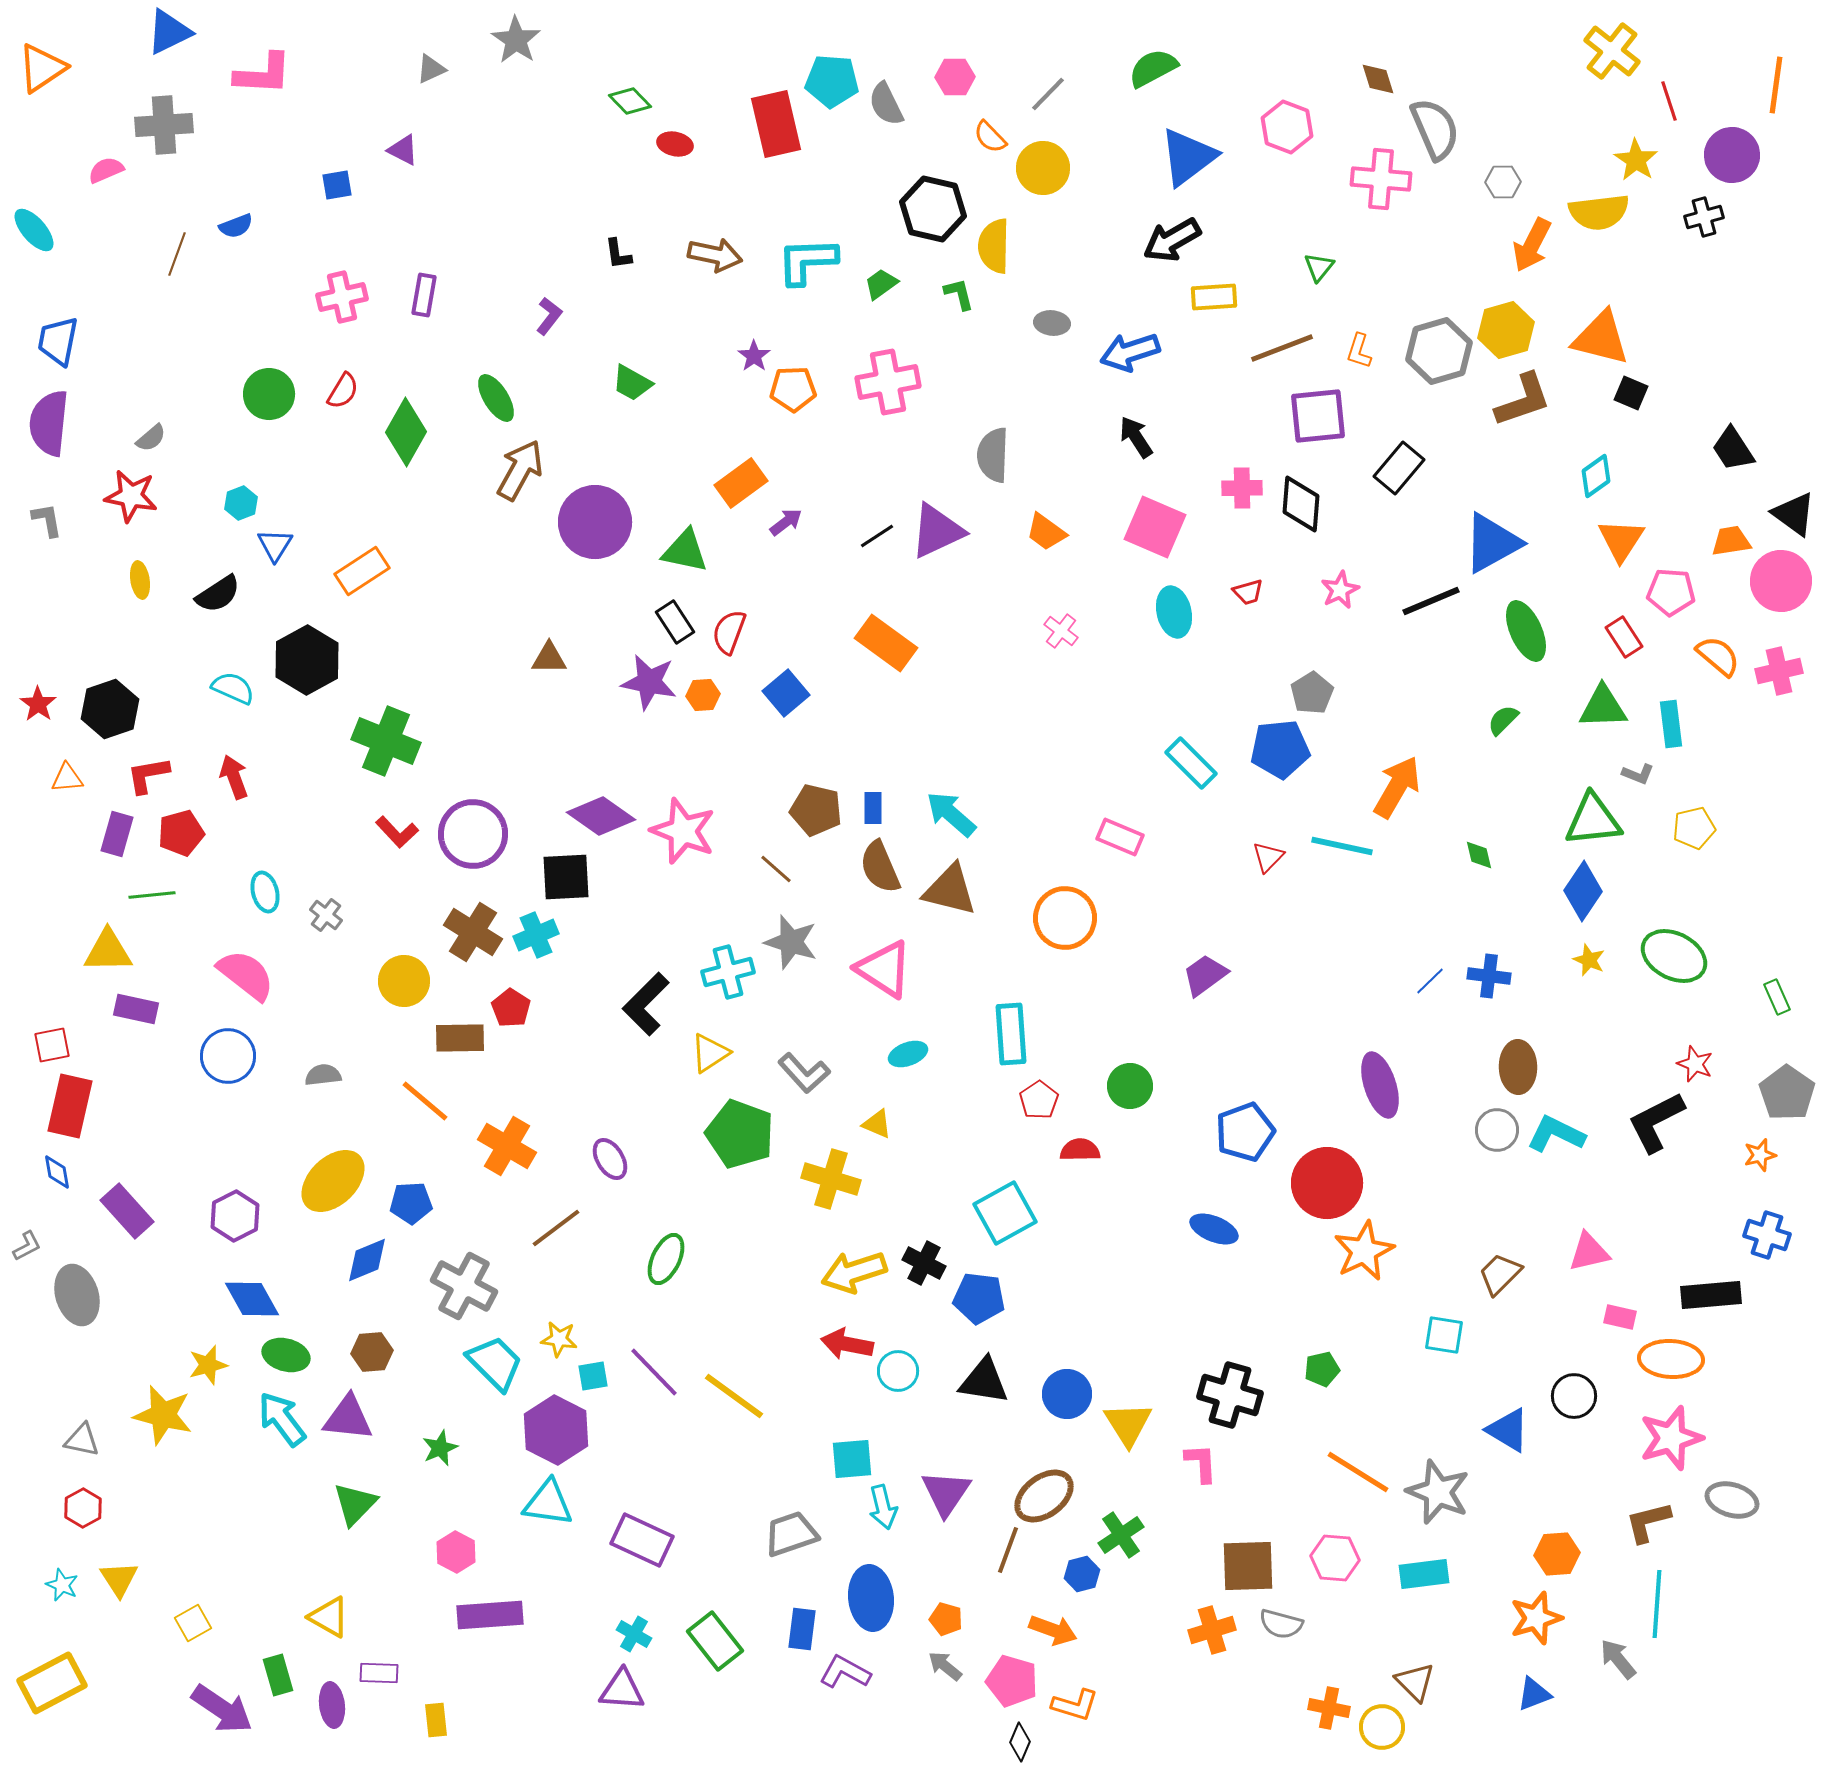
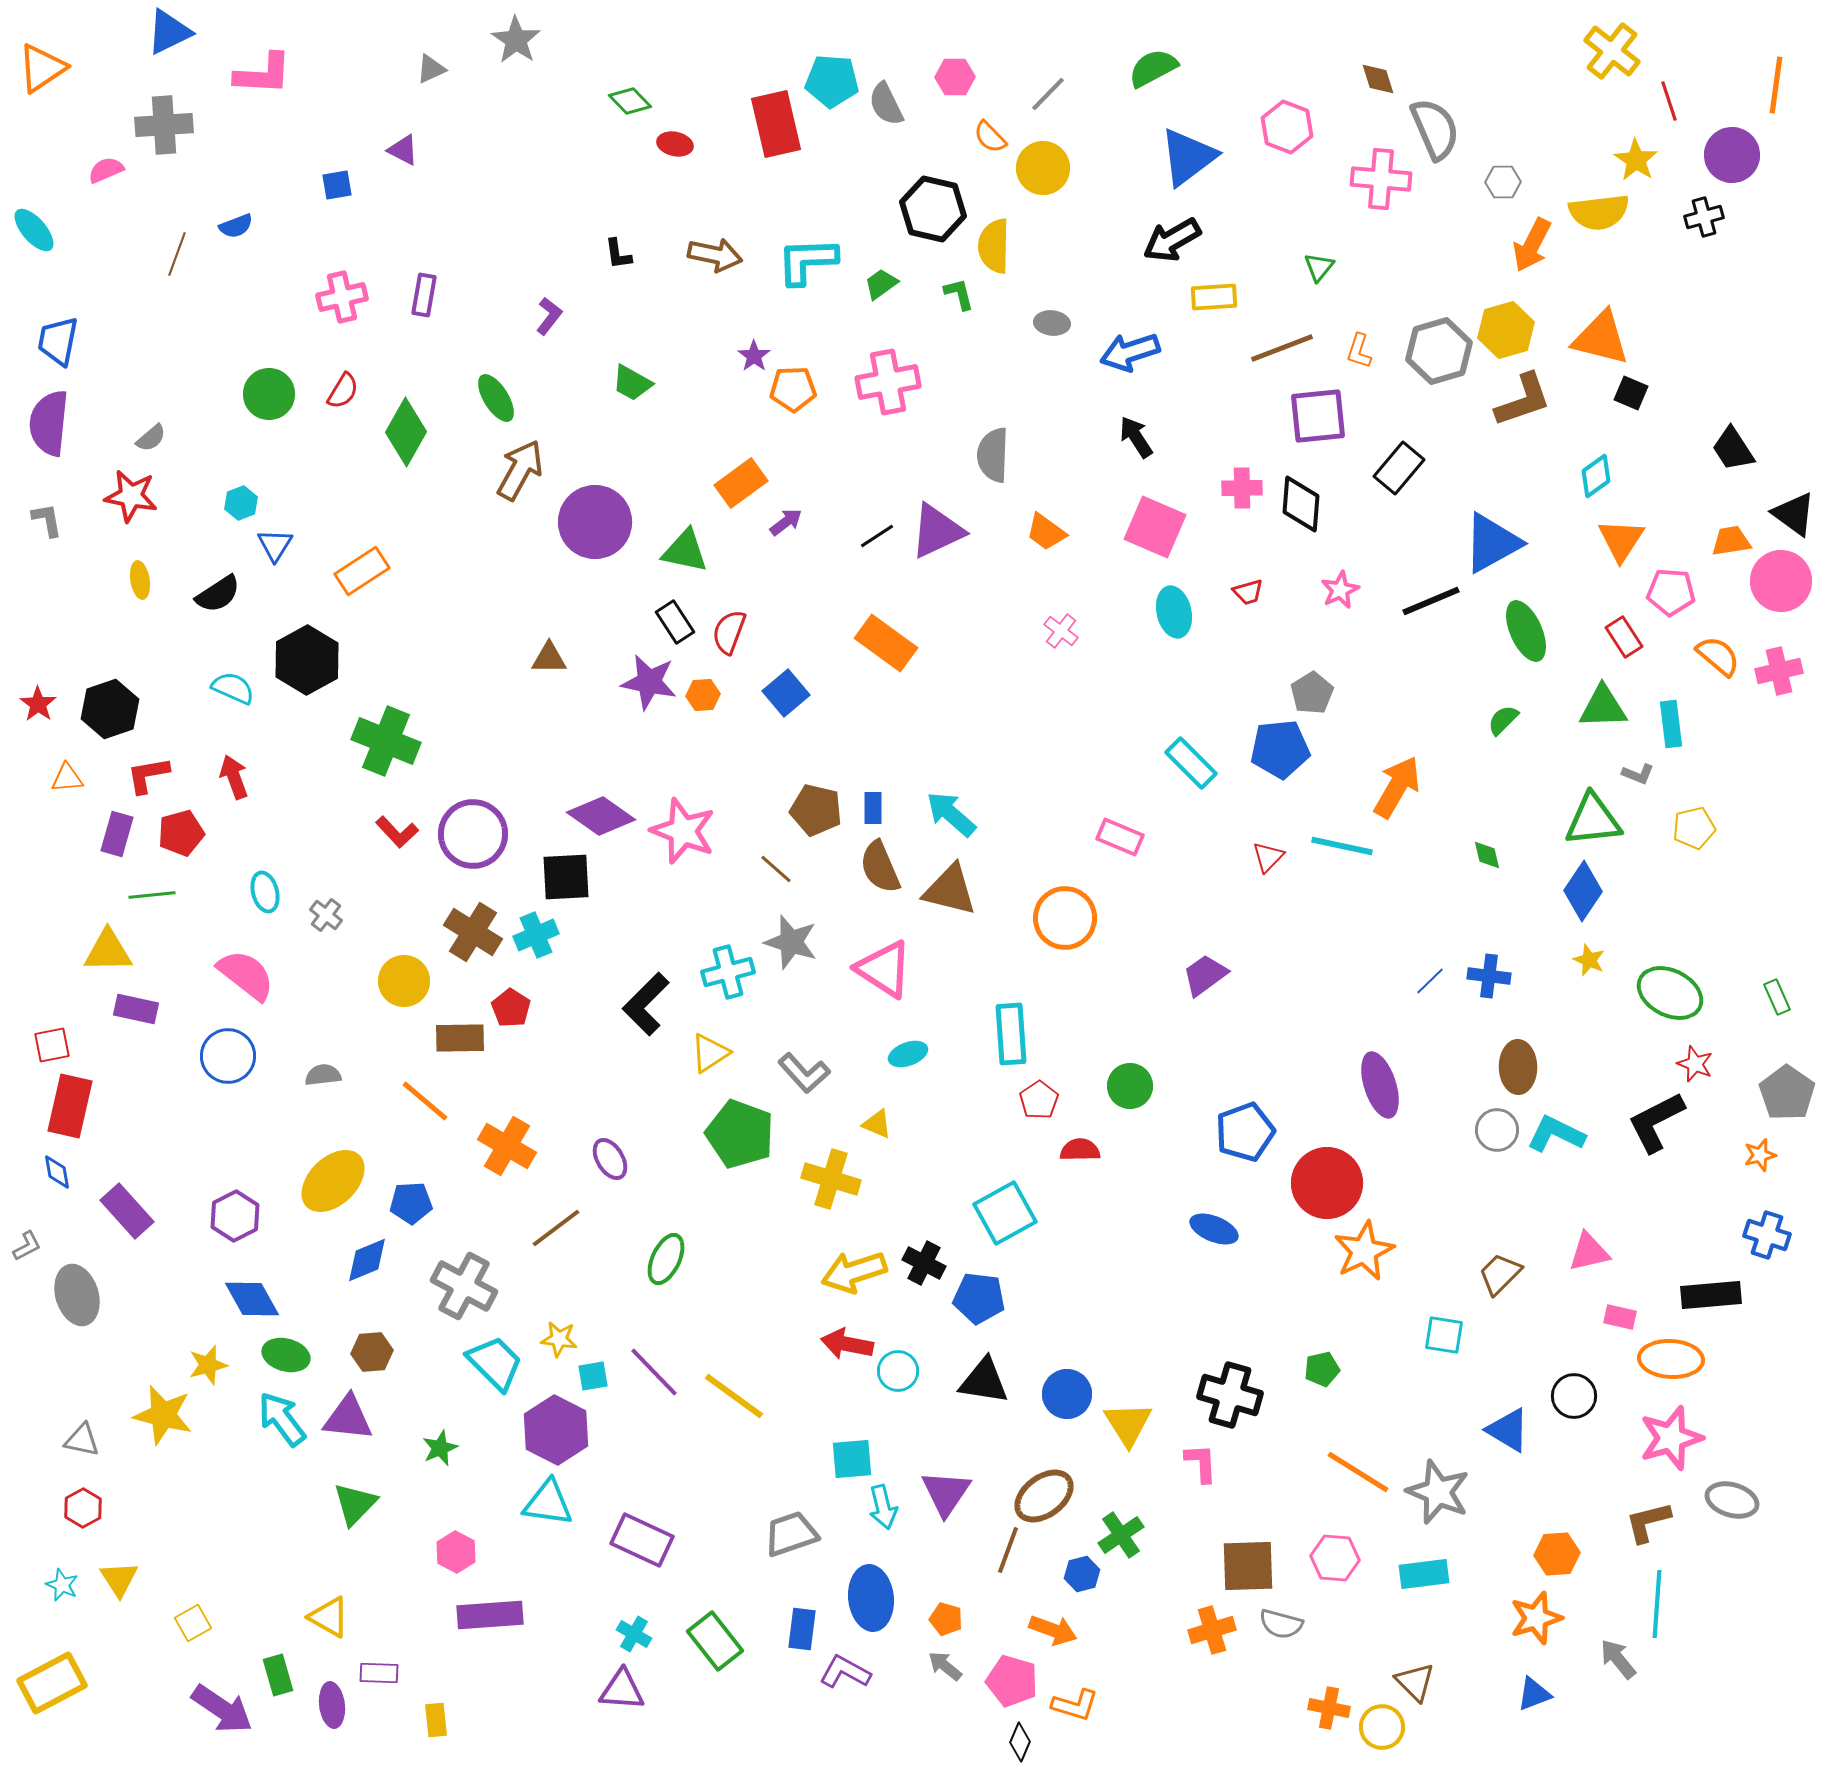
green diamond at (1479, 855): moved 8 px right
green ellipse at (1674, 956): moved 4 px left, 37 px down
